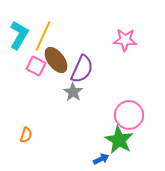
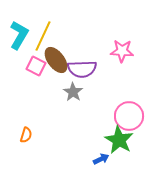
pink star: moved 3 px left, 11 px down
purple semicircle: rotated 64 degrees clockwise
pink circle: moved 1 px down
